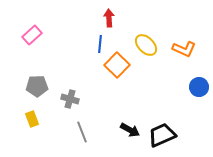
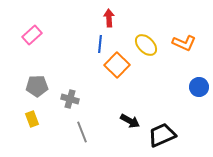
orange L-shape: moved 6 px up
black arrow: moved 9 px up
